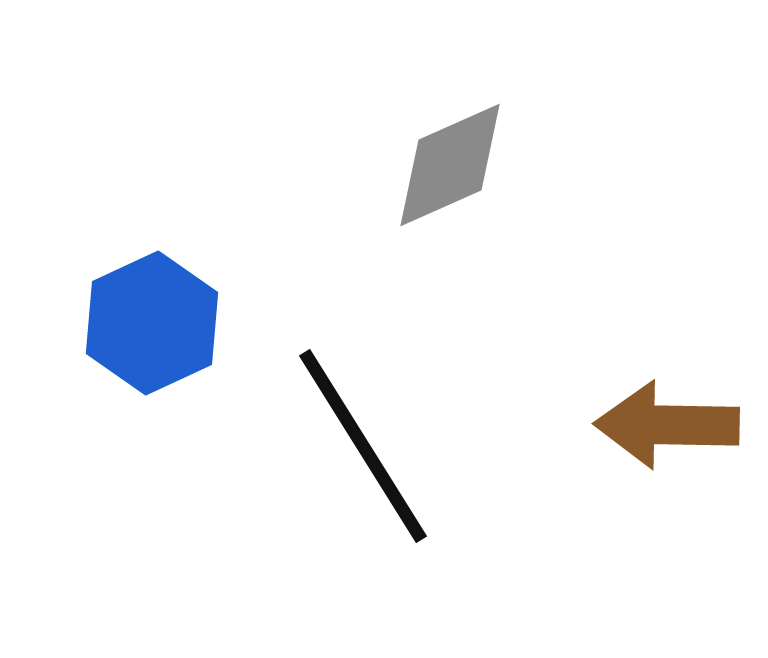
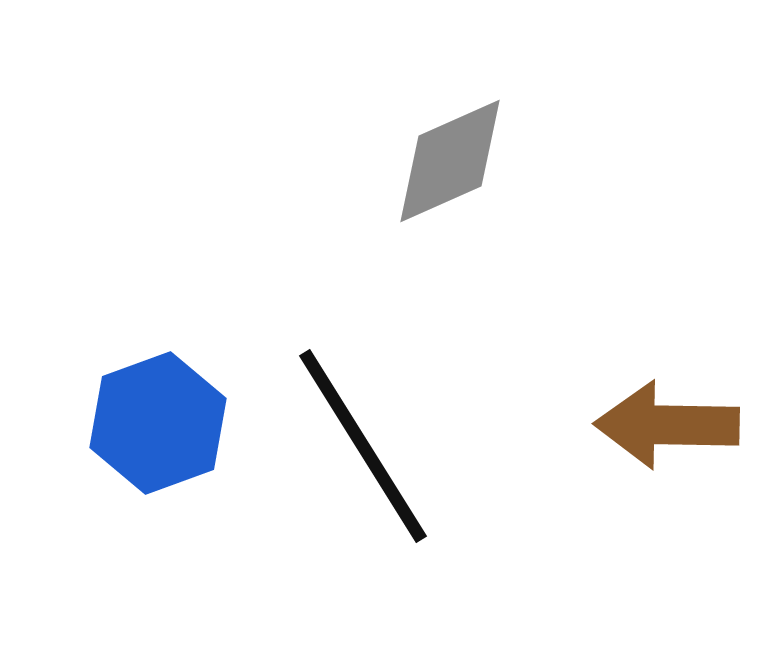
gray diamond: moved 4 px up
blue hexagon: moved 6 px right, 100 px down; rotated 5 degrees clockwise
